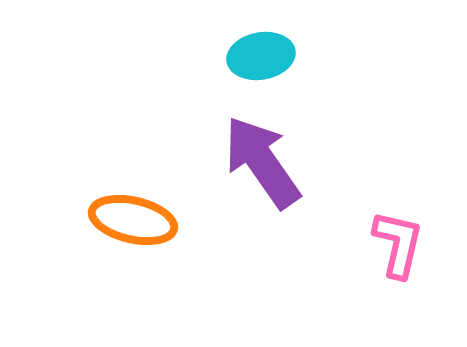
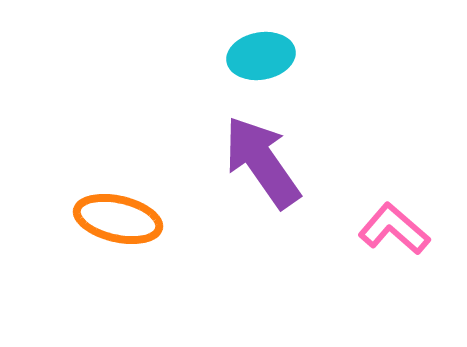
orange ellipse: moved 15 px left, 1 px up
pink L-shape: moved 4 px left, 15 px up; rotated 62 degrees counterclockwise
